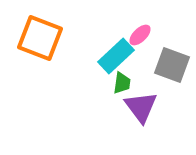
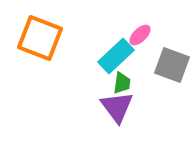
purple triangle: moved 24 px left
